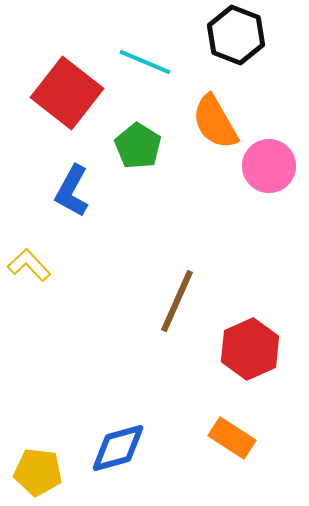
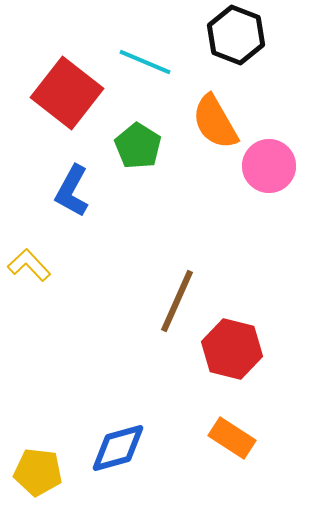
red hexagon: moved 18 px left; rotated 22 degrees counterclockwise
